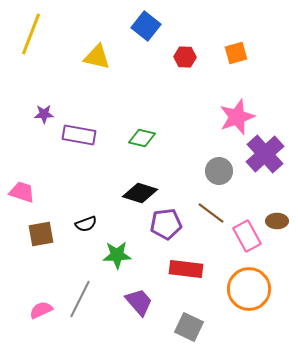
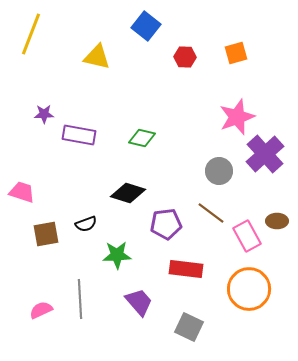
black diamond: moved 12 px left
brown square: moved 5 px right
gray line: rotated 30 degrees counterclockwise
